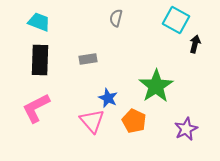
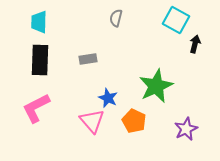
cyan trapezoid: rotated 110 degrees counterclockwise
green star: rotated 8 degrees clockwise
